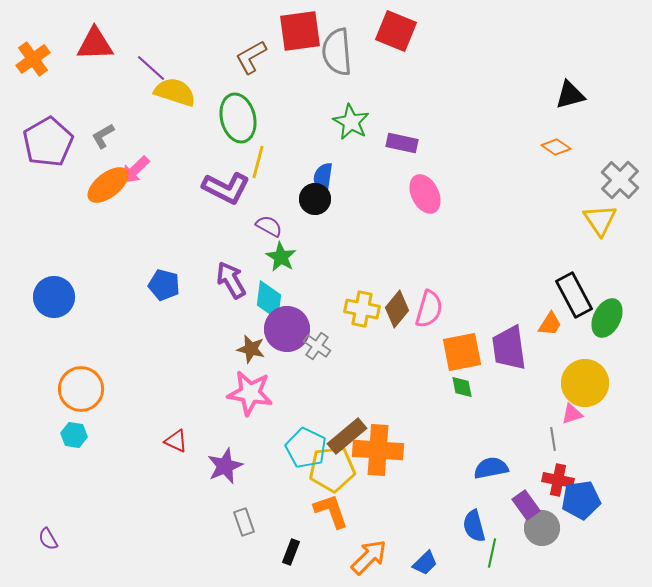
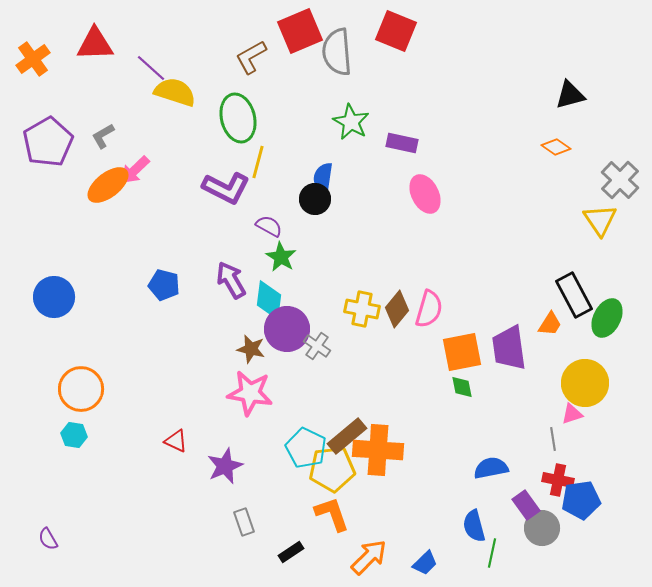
red square at (300, 31): rotated 15 degrees counterclockwise
orange L-shape at (331, 511): moved 1 px right, 3 px down
black rectangle at (291, 552): rotated 35 degrees clockwise
